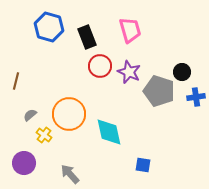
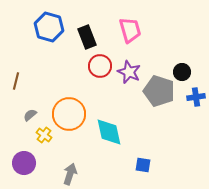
gray arrow: rotated 60 degrees clockwise
